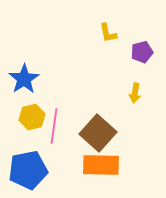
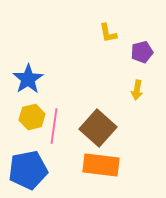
blue star: moved 4 px right
yellow arrow: moved 2 px right, 3 px up
brown square: moved 5 px up
orange rectangle: rotated 6 degrees clockwise
